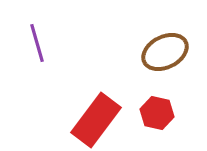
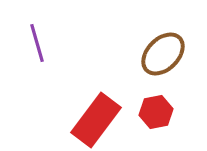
brown ellipse: moved 2 px left, 2 px down; rotated 18 degrees counterclockwise
red hexagon: moved 1 px left, 1 px up; rotated 24 degrees counterclockwise
